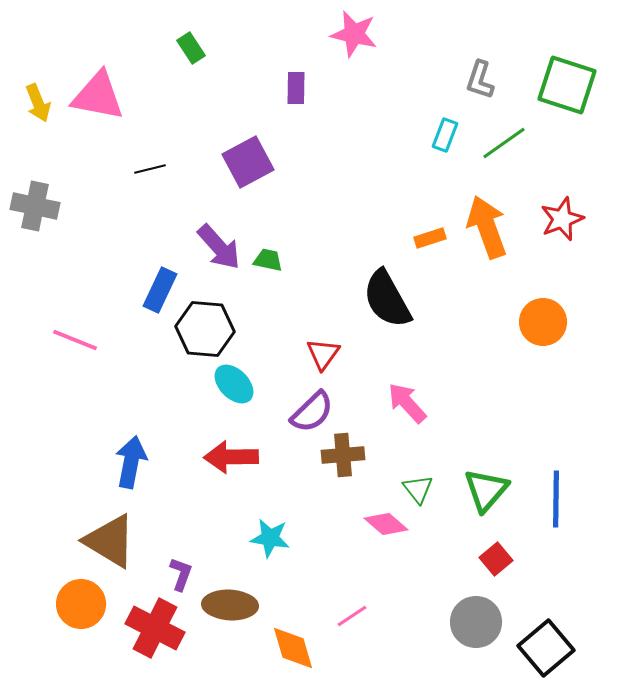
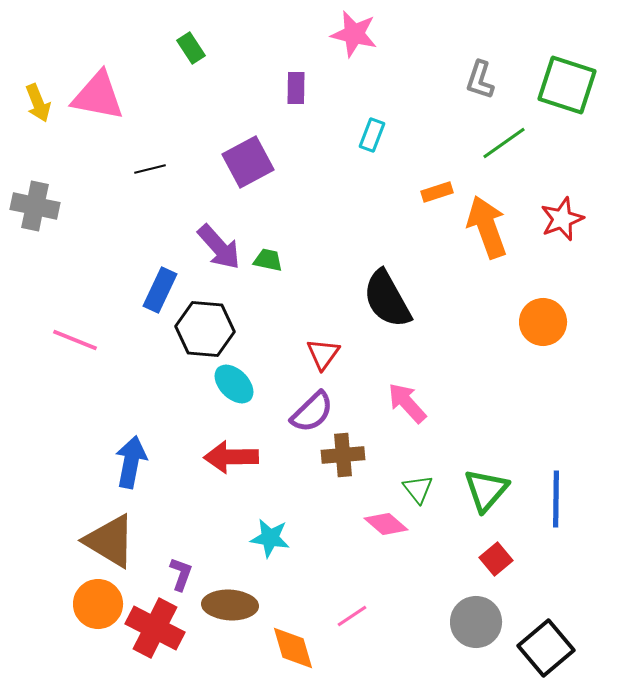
cyan rectangle at (445, 135): moved 73 px left
orange rectangle at (430, 238): moved 7 px right, 46 px up
orange circle at (81, 604): moved 17 px right
